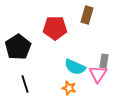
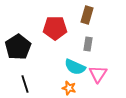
gray rectangle: moved 16 px left, 17 px up
